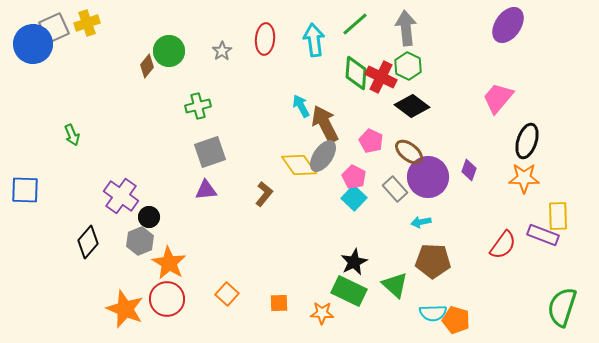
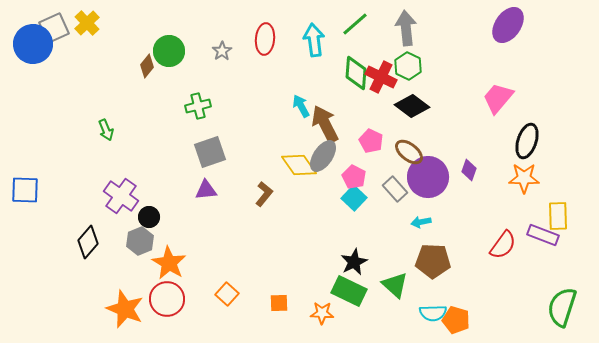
yellow cross at (87, 23): rotated 25 degrees counterclockwise
green arrow at (72, 135): moved 34 px right, 5 px up
